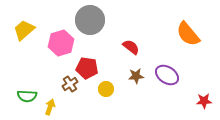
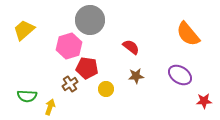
pink hexagon: moved 8 px right, 3 px down
purple ellipse: moved 13 px right
